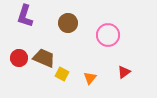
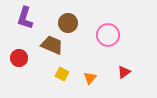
purple L-shape: moved 2 px down
brown trapezoid: moved 8 px right, 13 px up
